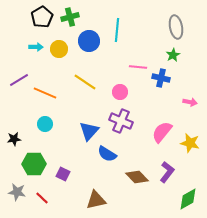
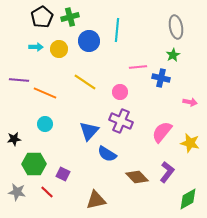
pink line: rotated 12 degrees counterclockwise
purple line: rotated 36 degrees clockwise
red line: moved 5 px right, 6 px up
